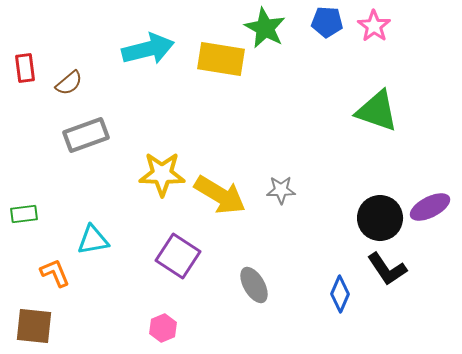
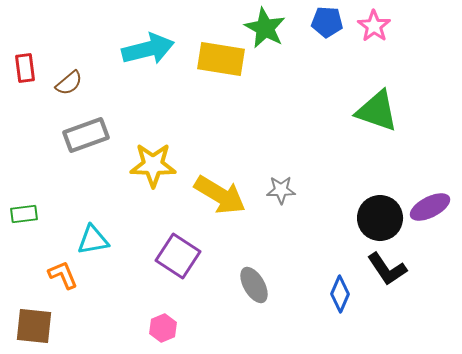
yellow star: moved 9 px left, 9 px up
orange L-shape: moved 8 px right, 2 px down
